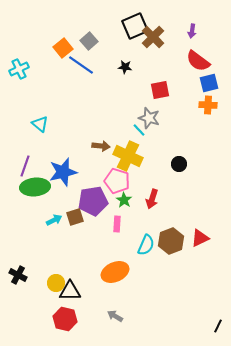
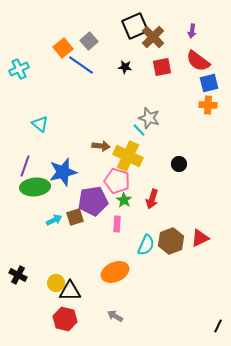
red square: moved 2 px right, 23 px up
